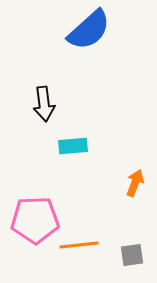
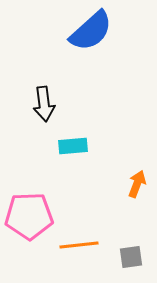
blue semicircle: moved 2 px right, 1 px down
orange arrow: moved 2 px right, 1 px down
pink pentagon: moved 6 px left, 4 px up
gray square: moved 1 px left, 2 px down
